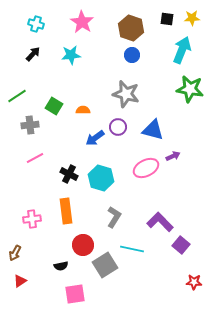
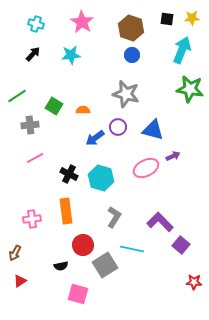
pink square: moved 3 px right; rotated 25 degrees clockwise
